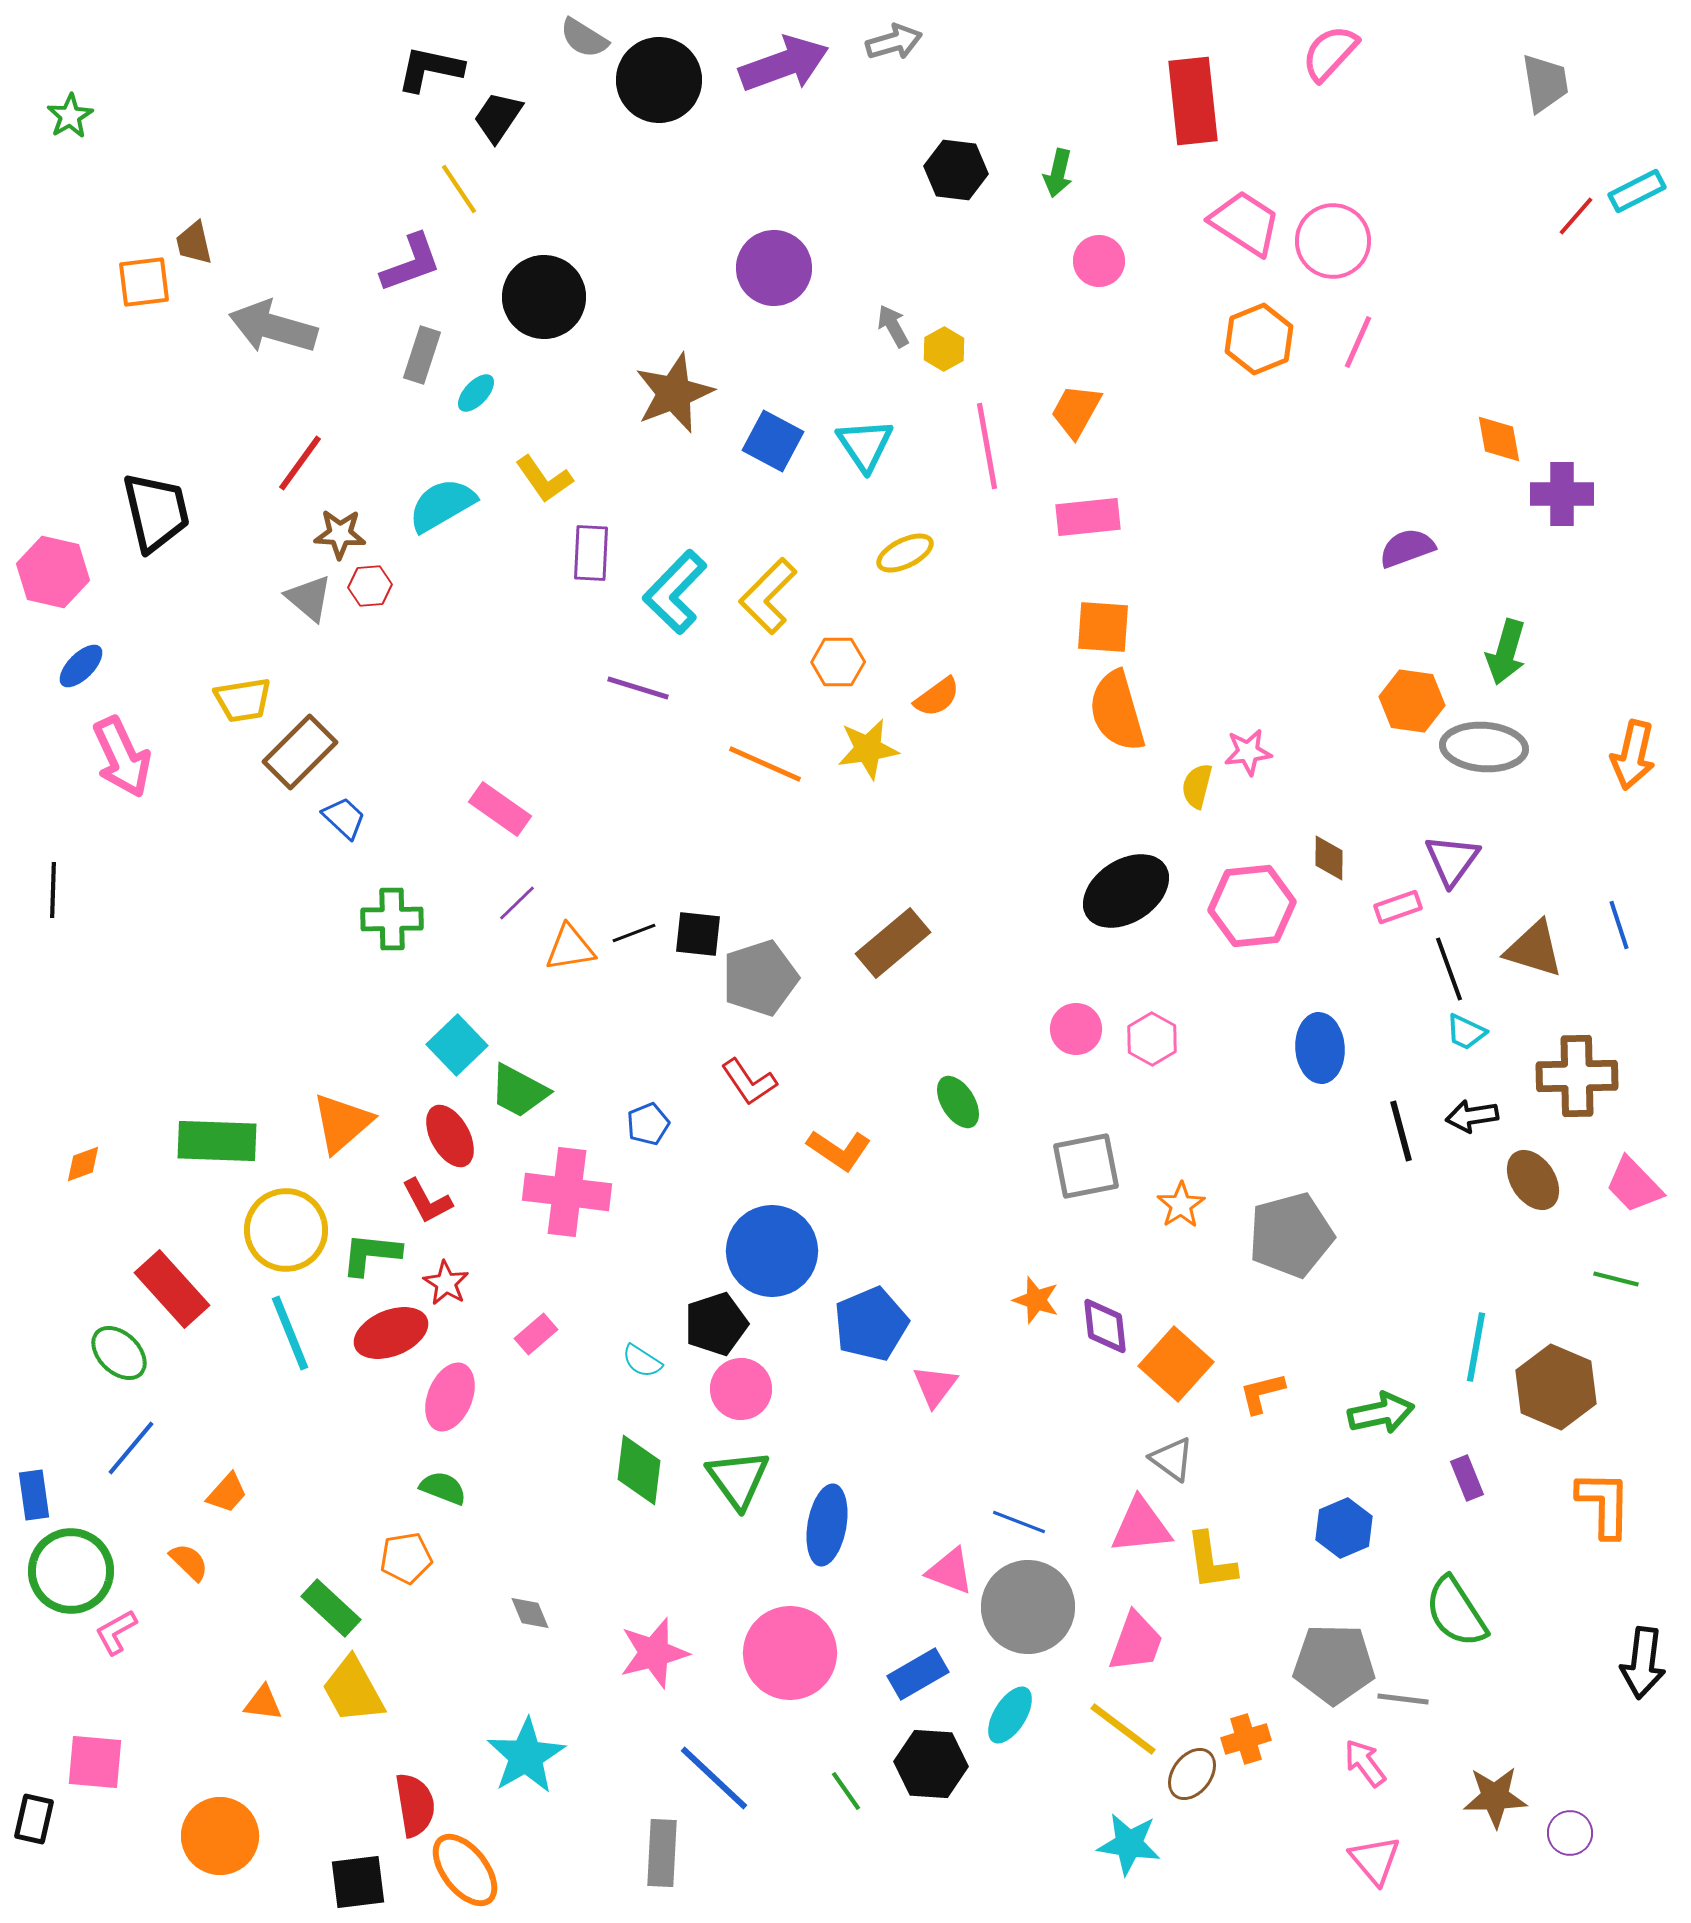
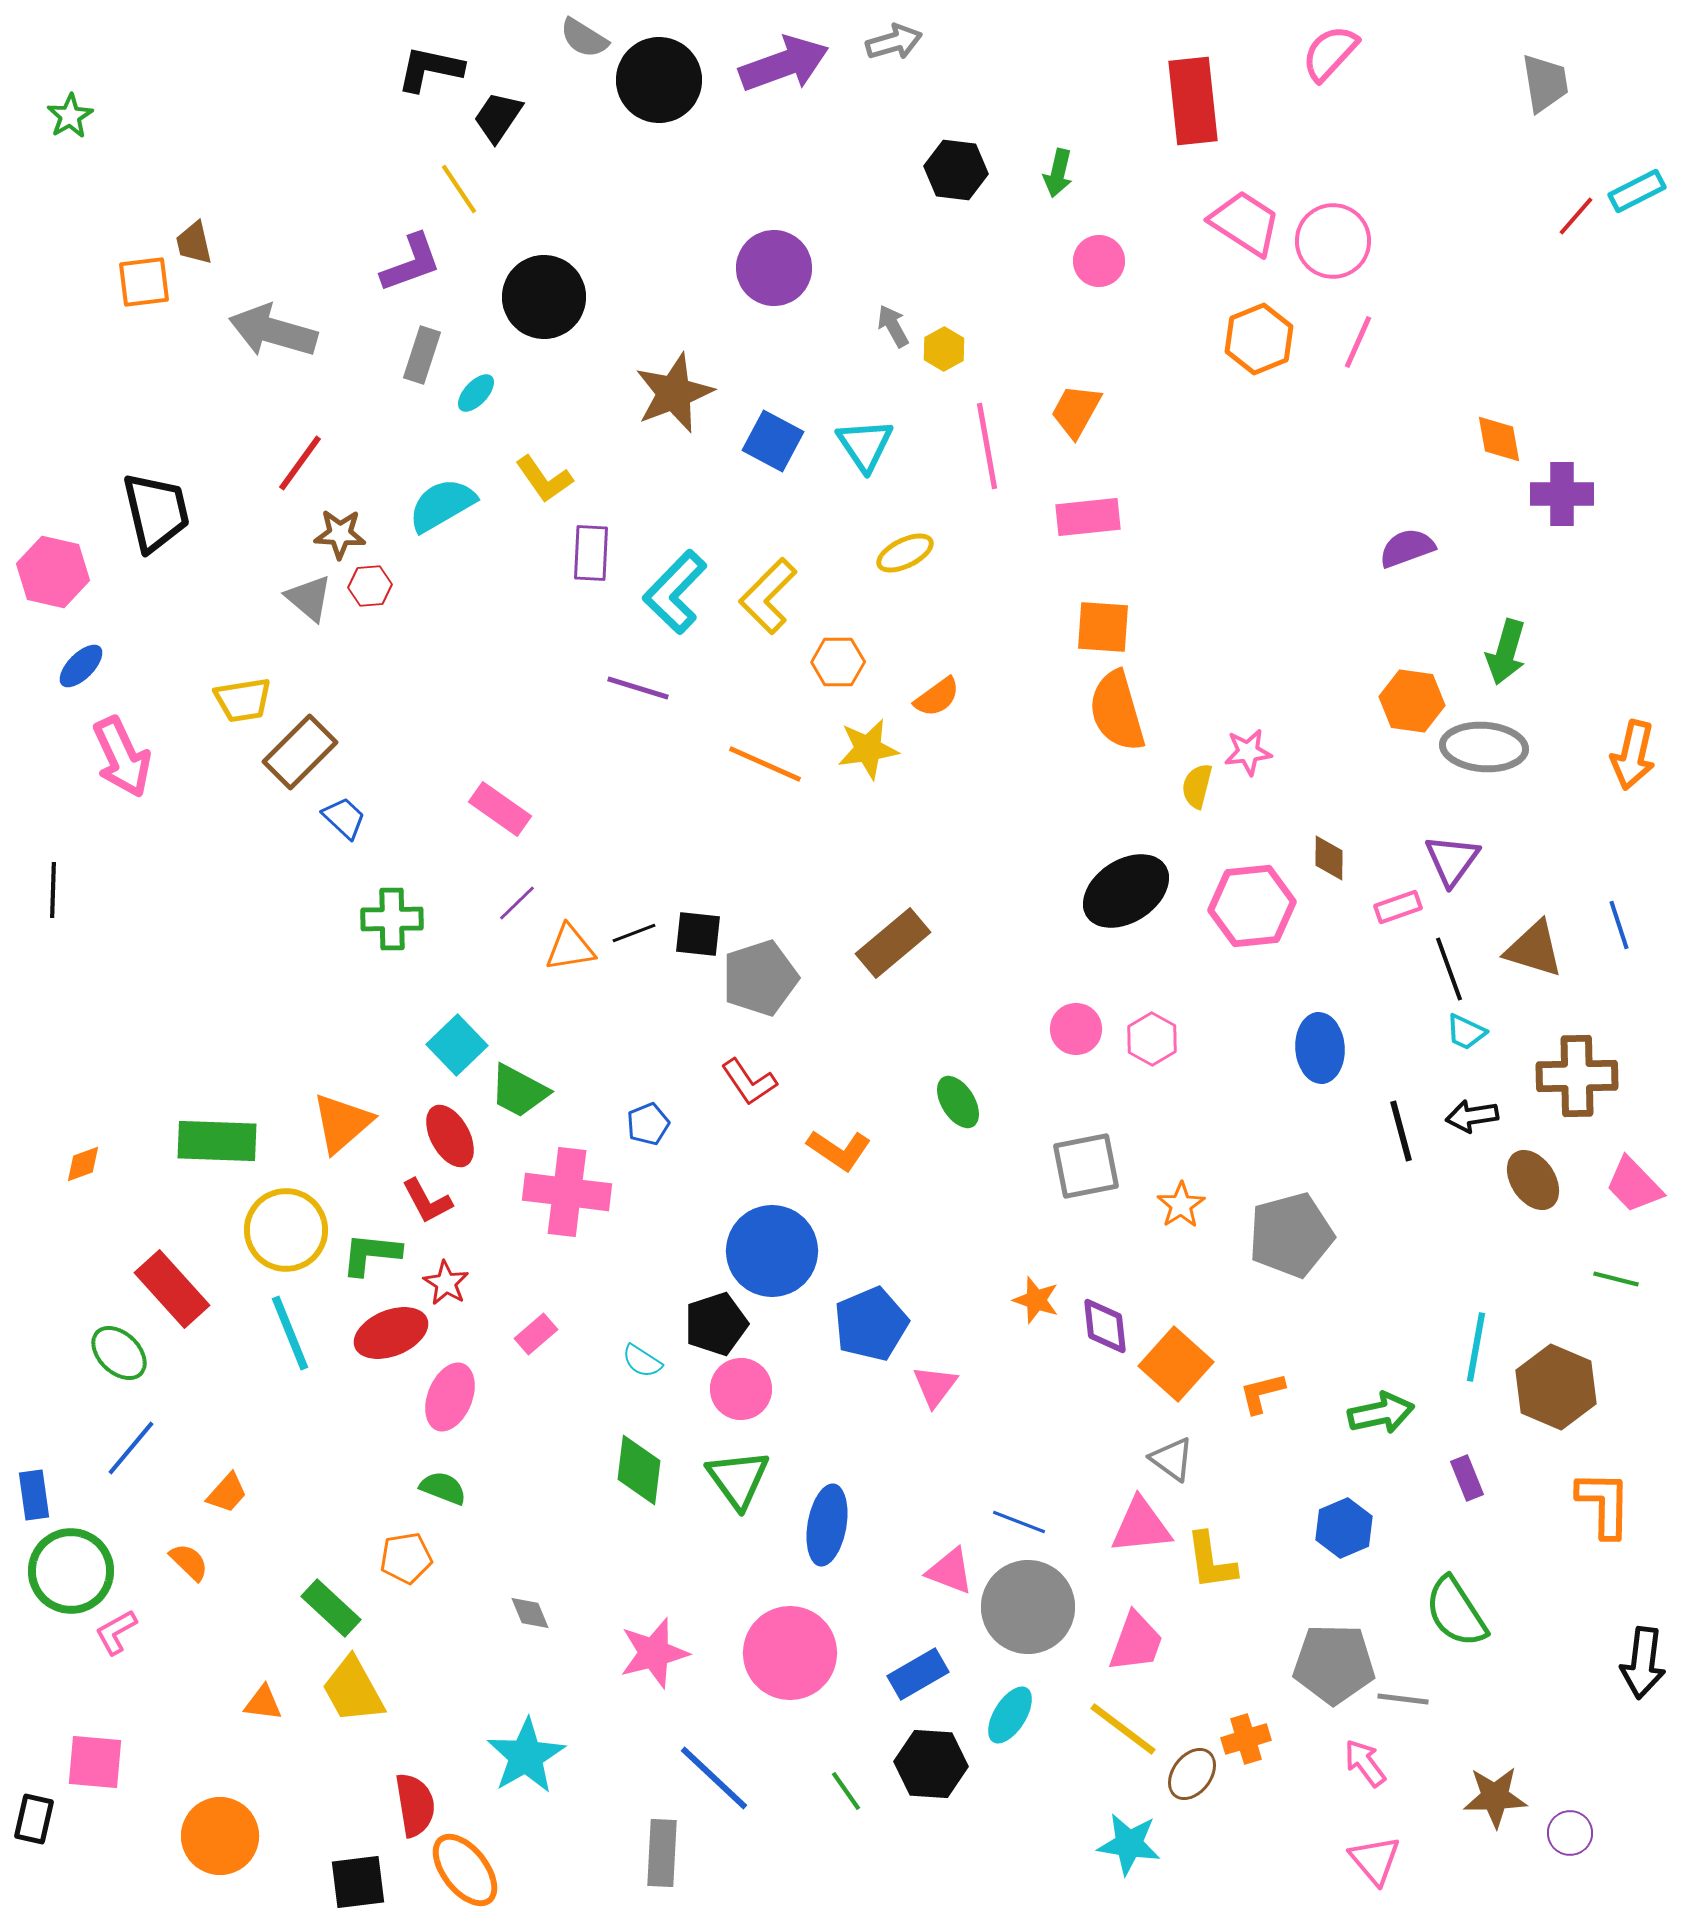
gray arrow at (273, 327): moved 4 px down
